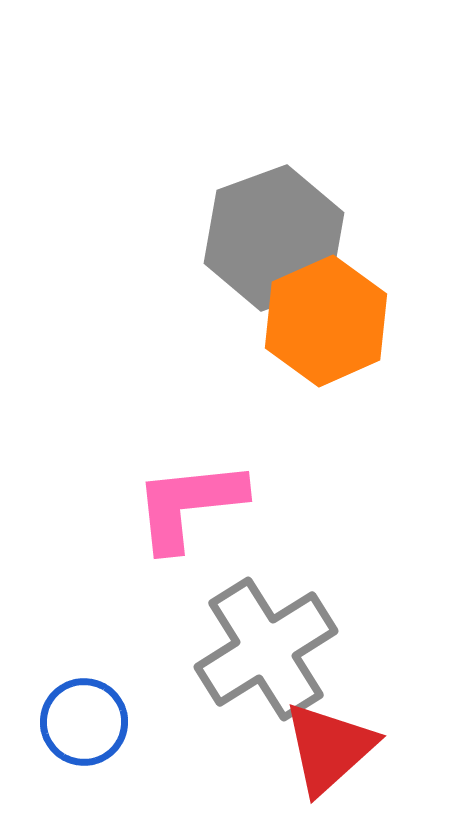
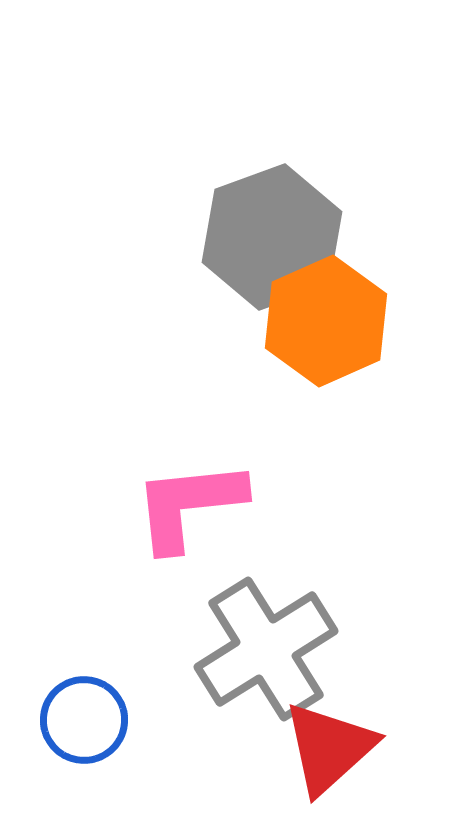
gray hexagon: moved 2 px left, 1 px up
blue circle: moved 2 px up
